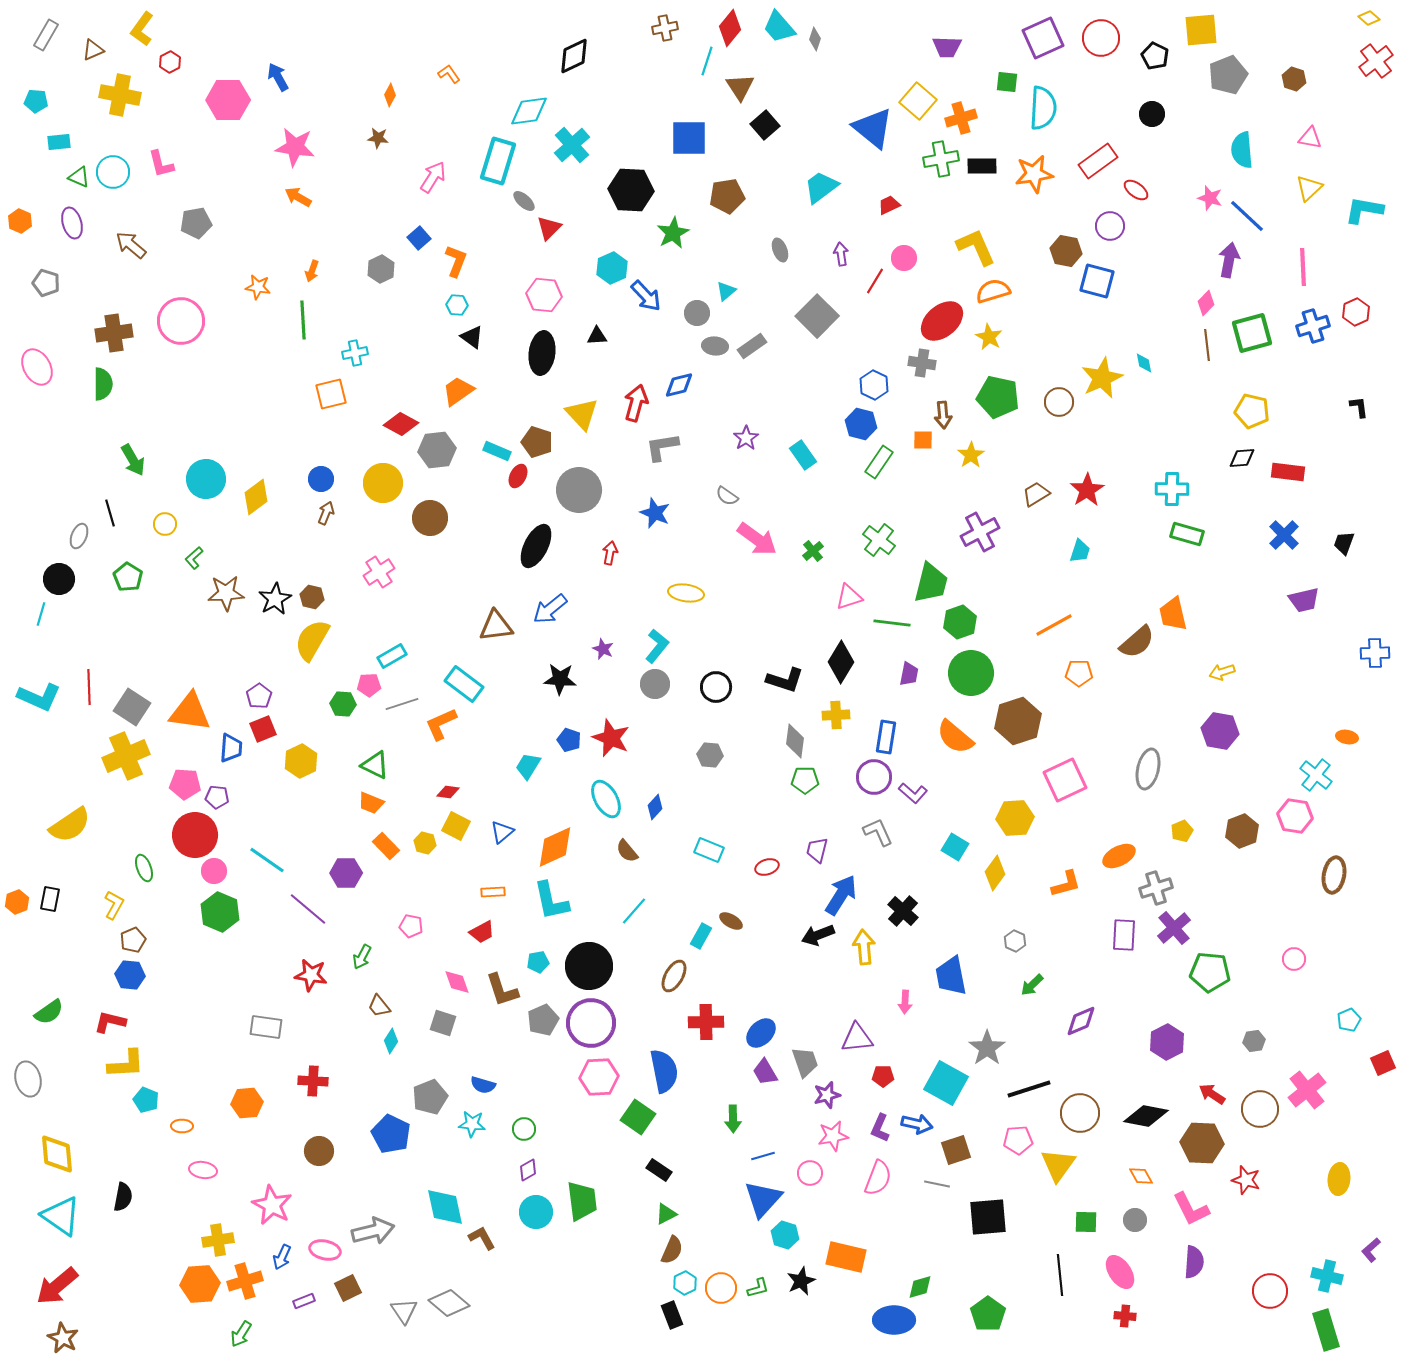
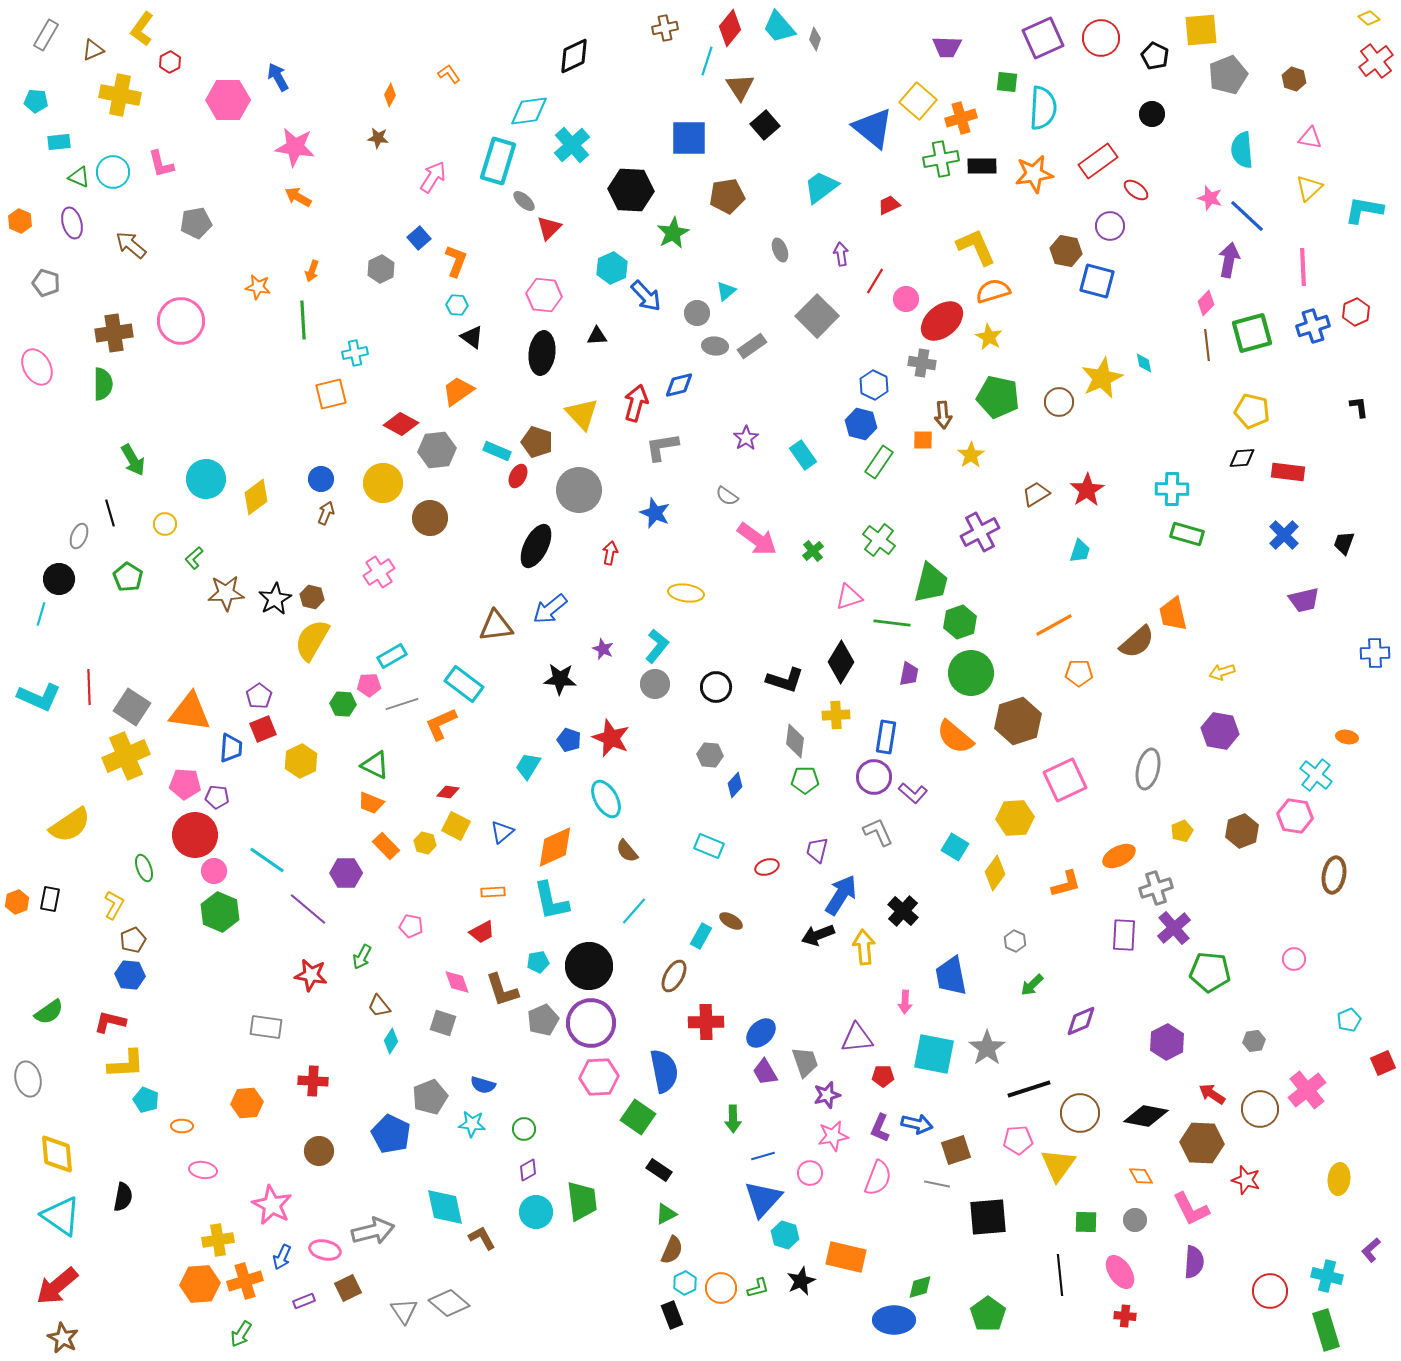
pink circle at (904, 258): moved 2 px right, 41 px down
blue diamond at (655, 807): moved 80 px right, 22 px up
cyan rectangle at (709, 850): moved 4 px up
cyan square at (946, 1083): moved 12 px left, 29 px up; rotated 18 degrees counterclockwise
